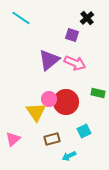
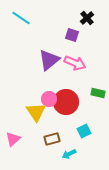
cyan arrow: moved 2 px up
